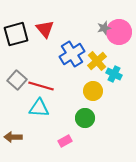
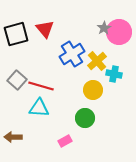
gray star: rotated 16 degrees counterclockwise
cyan cross: rotated 14 degrees counterclockwise
yellow circle: moved 1 px up
